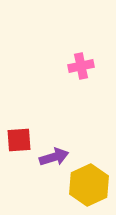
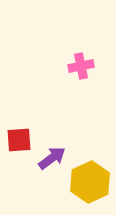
purple arrow: moved 2 px left, 1 px down; rotated 20 degrees counterclockwise
yellow hexagon: moved 1 px right, 3 px up
